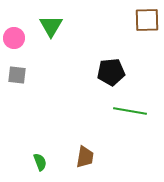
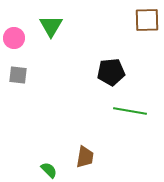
gray square: moved 1 px right
green semicircle: moved 9 px right, 8 px down; rotated 24 degrees counterclockwise
